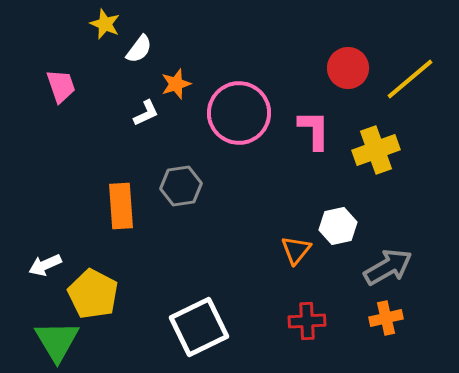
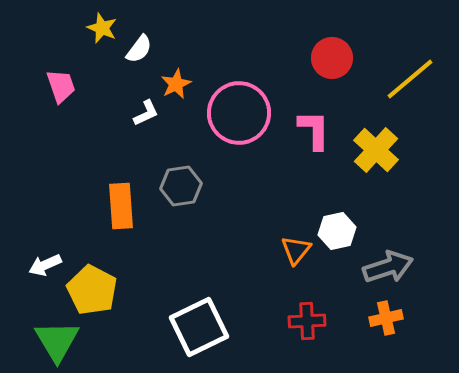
yellow star: moved 3 px left, 4 px down
red circle: moved 16 px left, 10 px up
orange star: rotated 8 degrees counterclockwise
yellow cross: rotated 27 degrees counterclockwise
white hexagon: moved 1 px left, 5 px down
gray arrow: rotated 12 degrees clockwise
yellow pentagon: moved 1 px left, 4 px up
